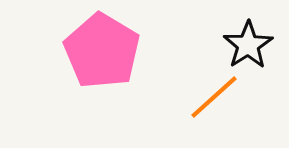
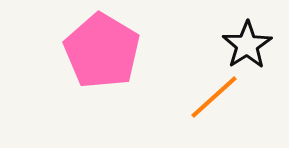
black star: moved 1 px left
